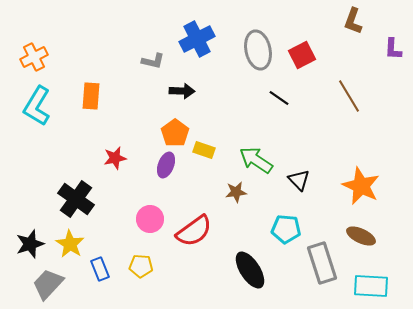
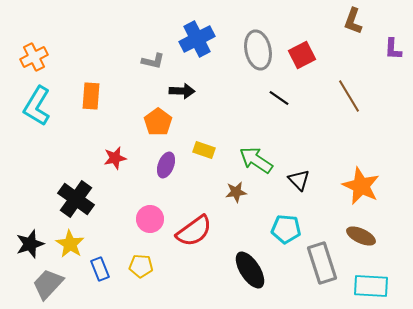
orange pentagon: moved 17 px left, 11 px up
